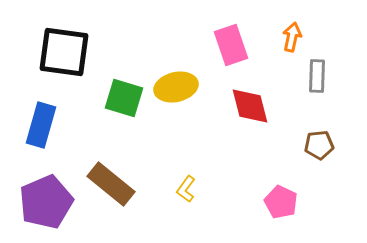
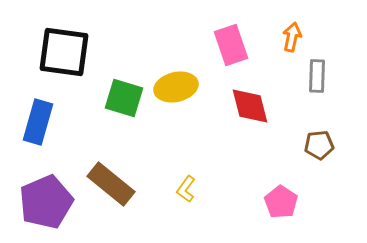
blue rectangle: moved 3 px left, 3 px up
pink pentagon: rotated 8 degrees clockwise
